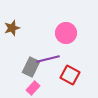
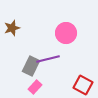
gray rectangle: moved 1 px up
red square: moved 13 px right, 10 px down
pink rectangle: moved 2 px right, 1 px up
